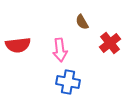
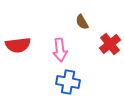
red cross: moved 1 px down
